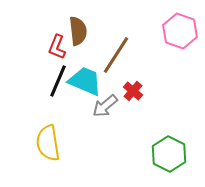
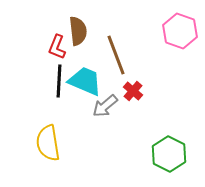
brown line: rotated 54 degrees counterclockwise
black line: moved 1 px right; rotated 20 degrees counterclockwise
